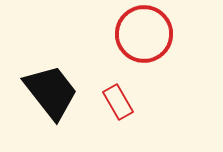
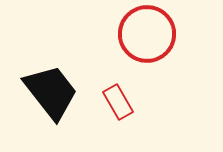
red circle: moved 3 px right
